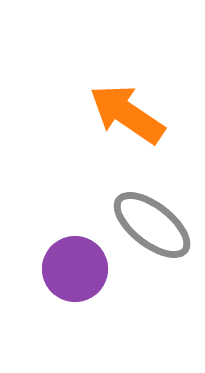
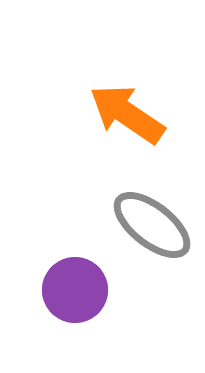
purple circle: moved 21 px down
